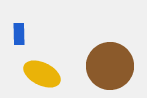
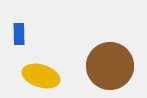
yellow ellipse: moved 1 px left, 2 px down; rotated 9 degrees counterclockwise
